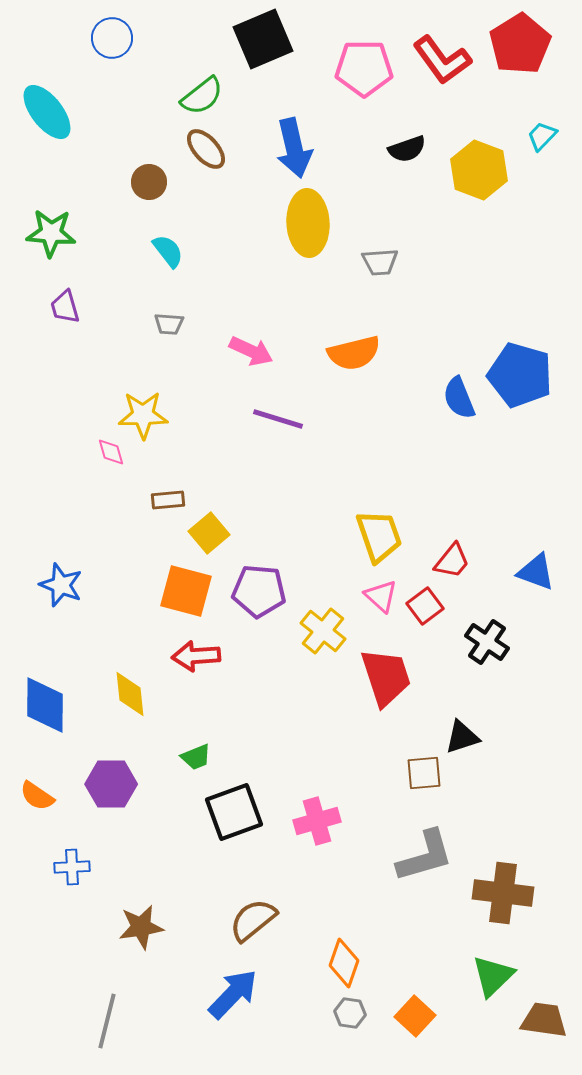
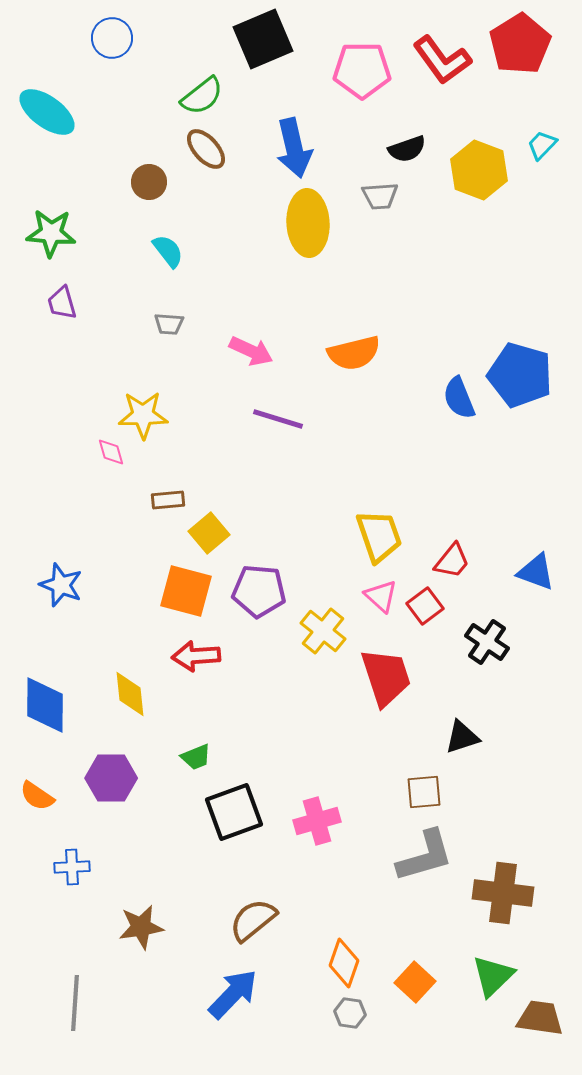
pink pentagon at (364, 68): moved 2 px left, 2 px down
cyan ellipse at (47, 112): rotated 16 degrees counterclockwise
cyan trapezoid at (542, 136): moved 9 px down
gray trapezoid at (380, 262): moved 66 px up
purple trapezoid at (65, 307): moved 3 px left, 4 px up
brown square at (424, 773): moved 19 px down
purple hexagon at (111, 784): moved 6 px up
orange square at (415, 1016): moved 34 px up
brown trapezoid at (544, 1020): moved 4 px left, 2 px up
gray line at (107, 1021): moved 32 px left, 18 px up; rotated 10 degrees counterclockwise
